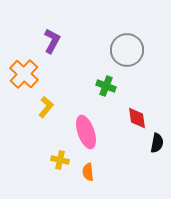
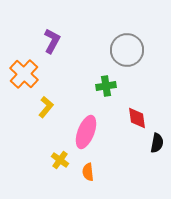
green cross: rotated 30 degrees counterclockwise
pink ellipse: rotated 40 degrees clockwise
yellow cross: rotated 24 degrees clockwise
